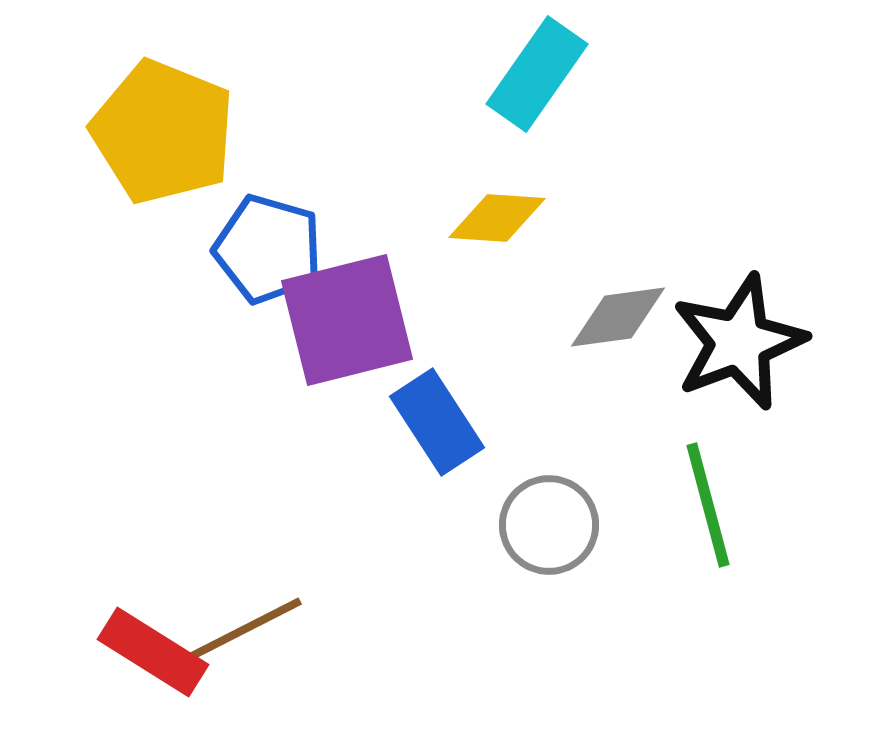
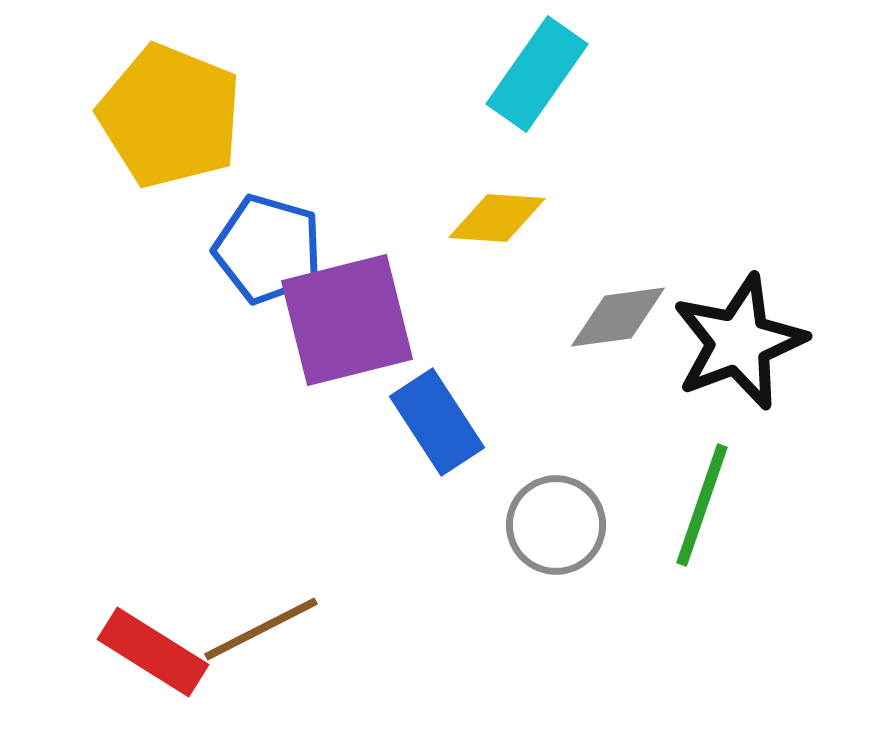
yellow pentagon: moved 7 px right, 16 px up
green line: moved 6 px left; rotated 34 degrees clockwise
gray circle: moved 7 px right
brown line: moved 16 px right
